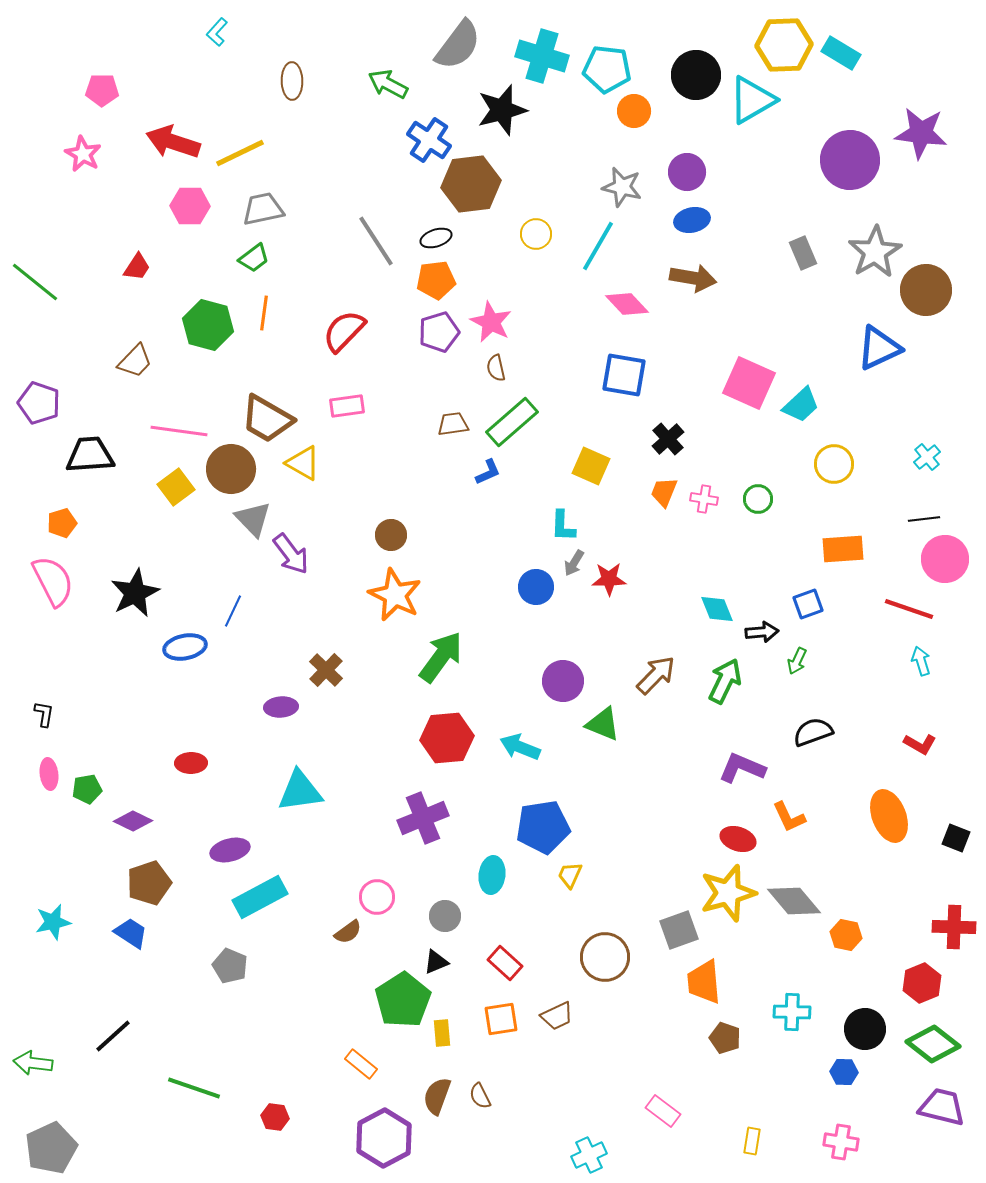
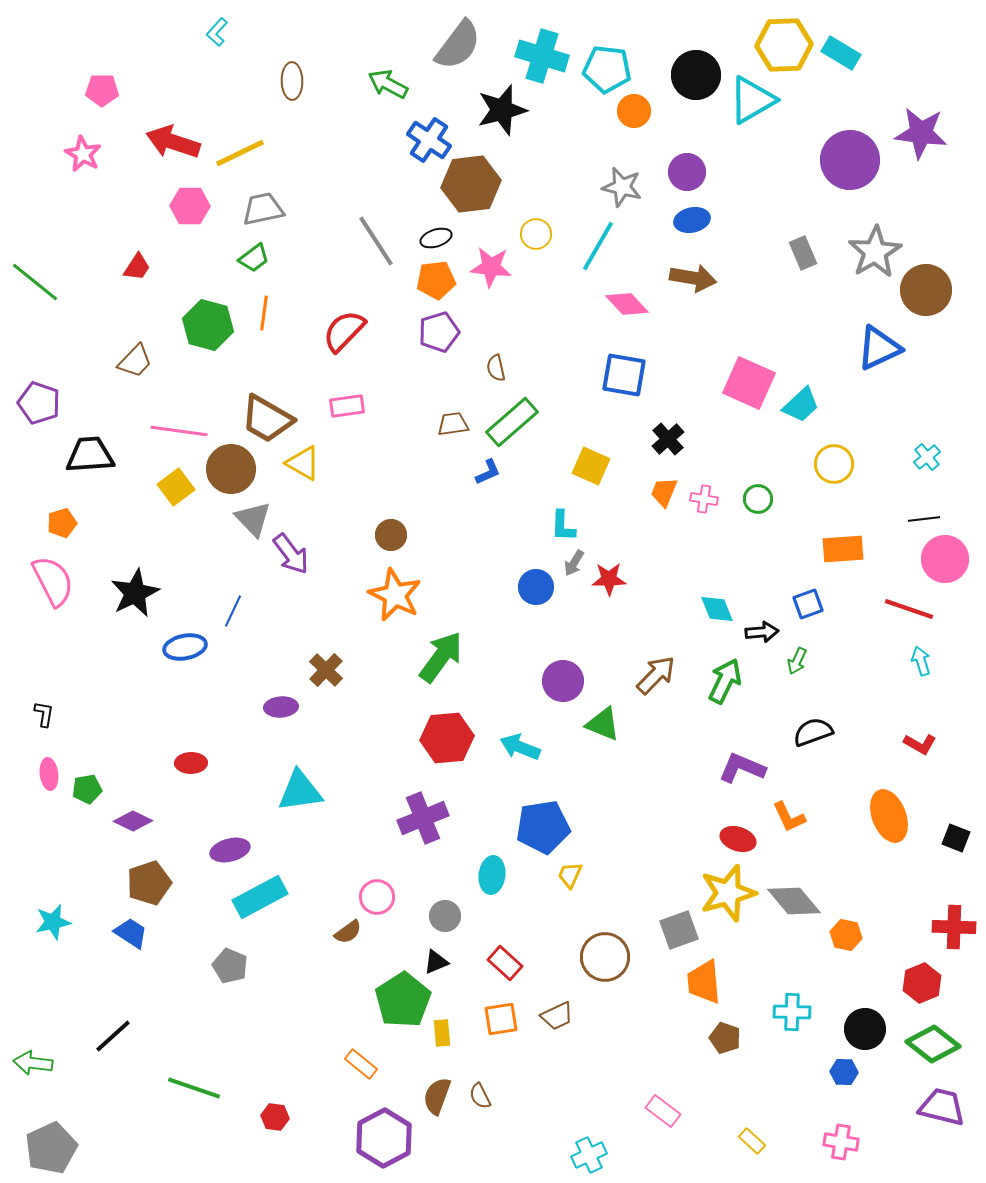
pink star at (491, 322): moved 55 px up; rotated 21 degrees counterclockwise
yellow rectangle at (752, 1141): rotated 56 degrees counterclockwise
